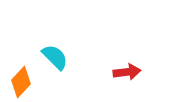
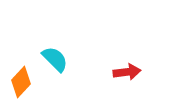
cyan semicircle: moved 2 px down
